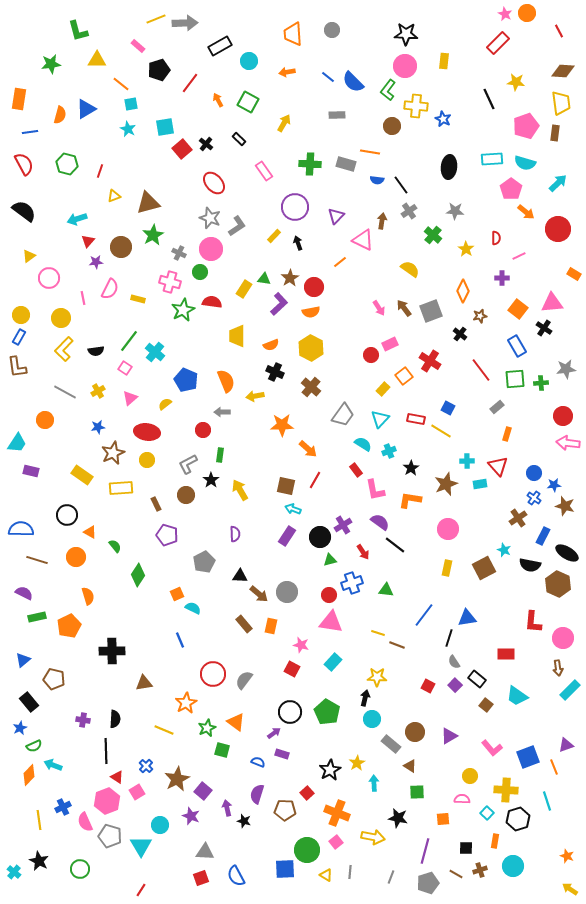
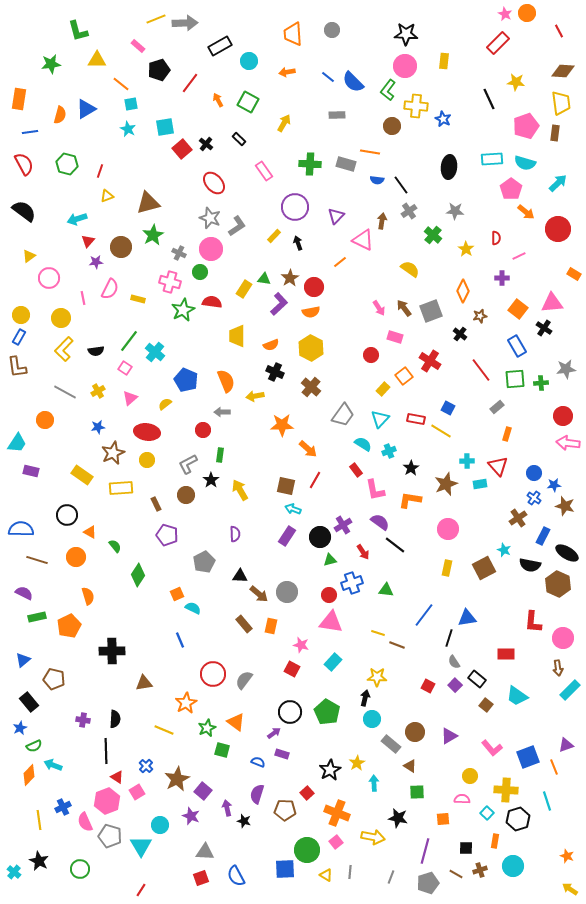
yellow triangle at (114, 196): moved 7 px left
pink rectangle at (390, 344): moved 5 px right, 7 px up; rotated 42 degrees clockwise
